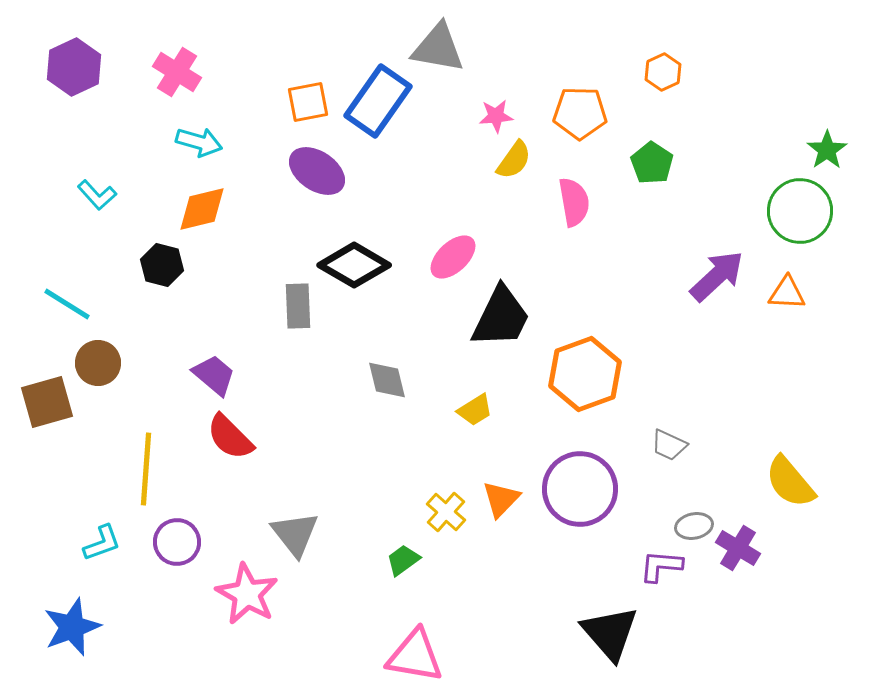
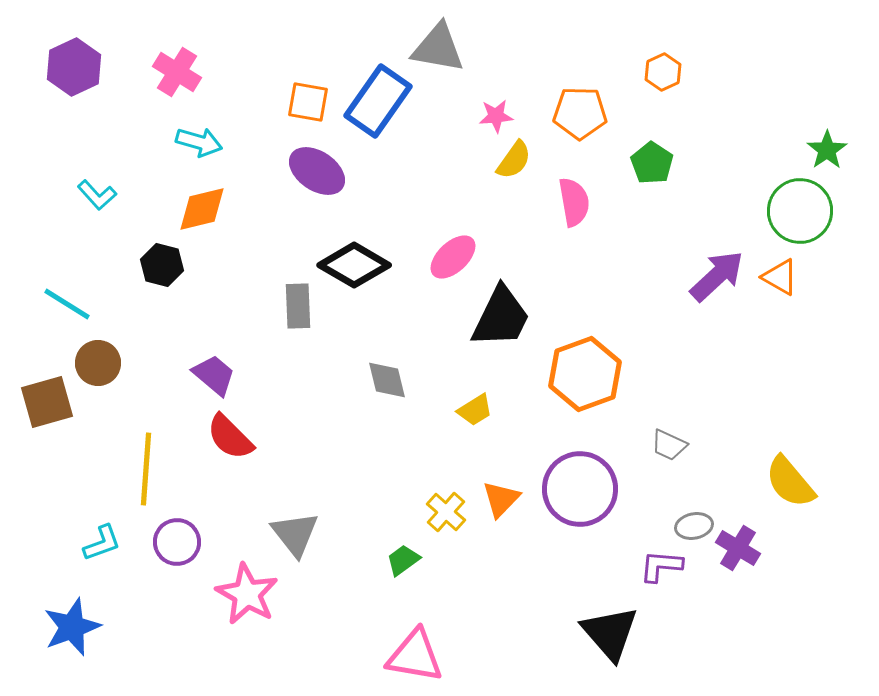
orange square at (308, 102): rotated 21 degrees clockwise
orange triangle at (787, 293): moved 7 px left, 16 px up; rotated 27 degrees clockwise
